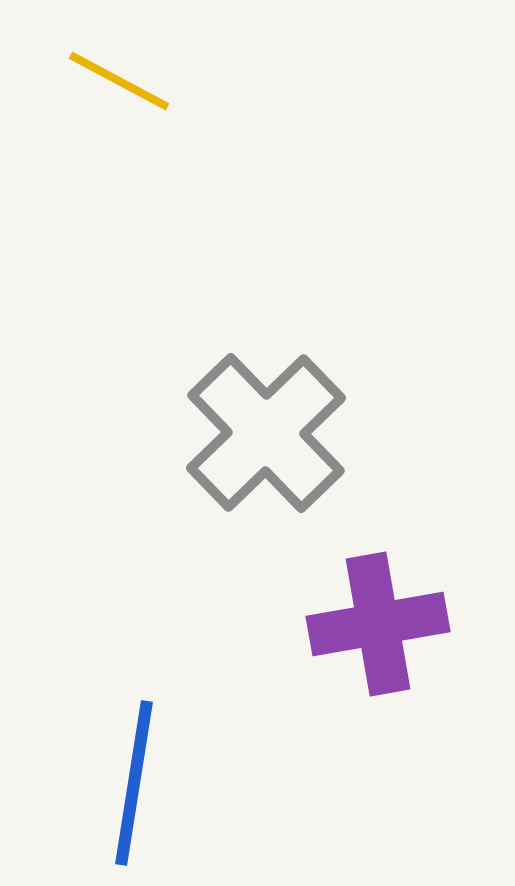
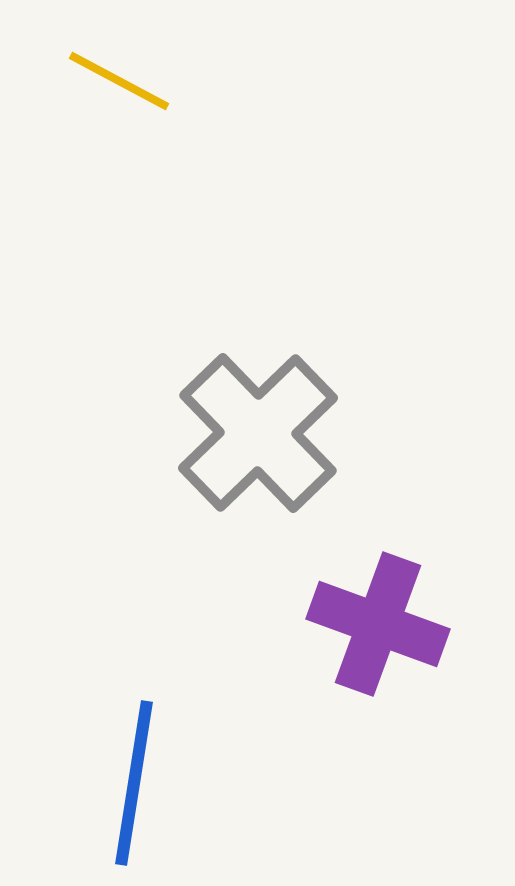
gray cross: moved 8 px left
purple cross: rotated 30 degrees clockwise
